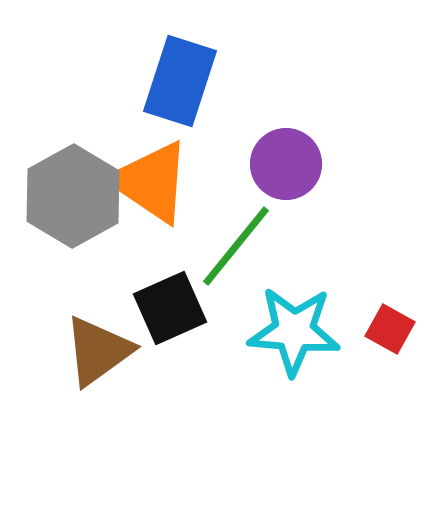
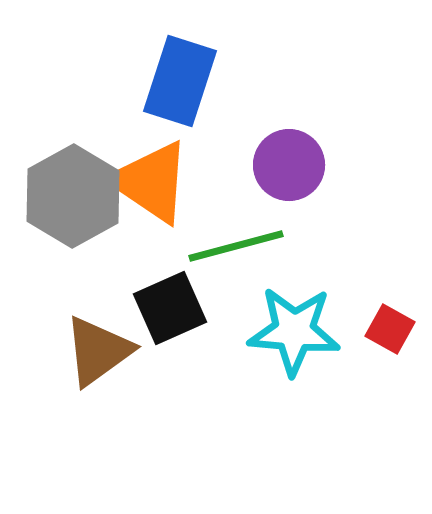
purple circle: moved 3 px right, 1 px down
green line: rotated 36 degrees clockwise
